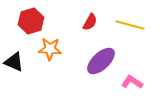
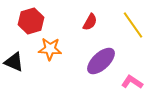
yellow line: moved 3 px right; rotated 40 degrees clockwise
